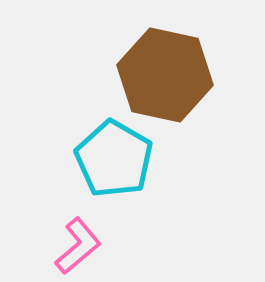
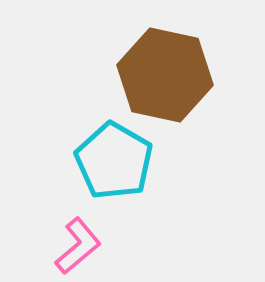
cyan pentagon: moved 2 px down
